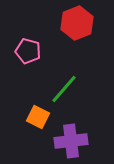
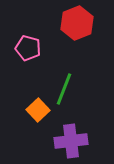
pink pentagon: moved 3 px up
green line: rotated 20 degrees counterclockwise
orange square: moved 7 px up; rotated 20 degrees clockwise
